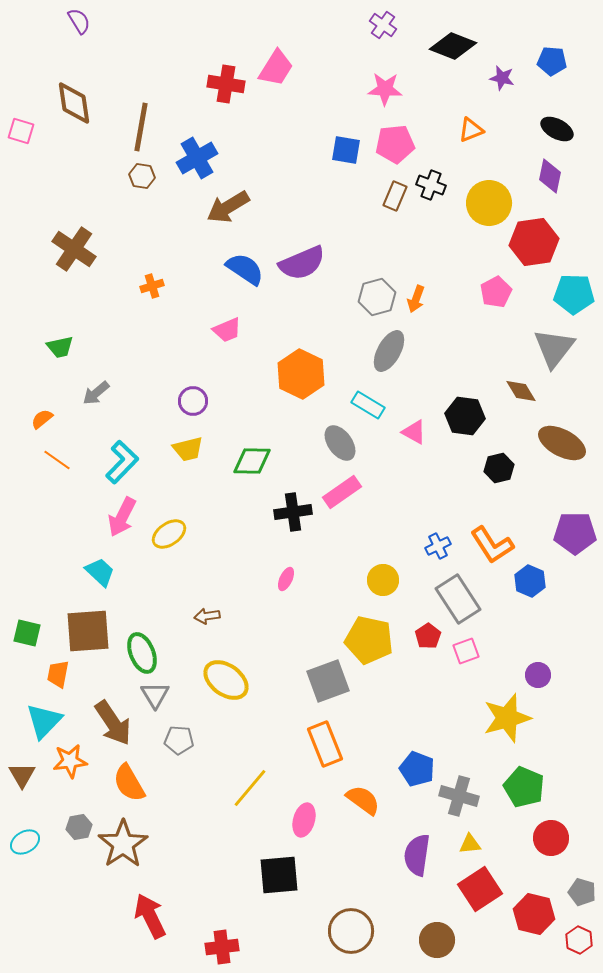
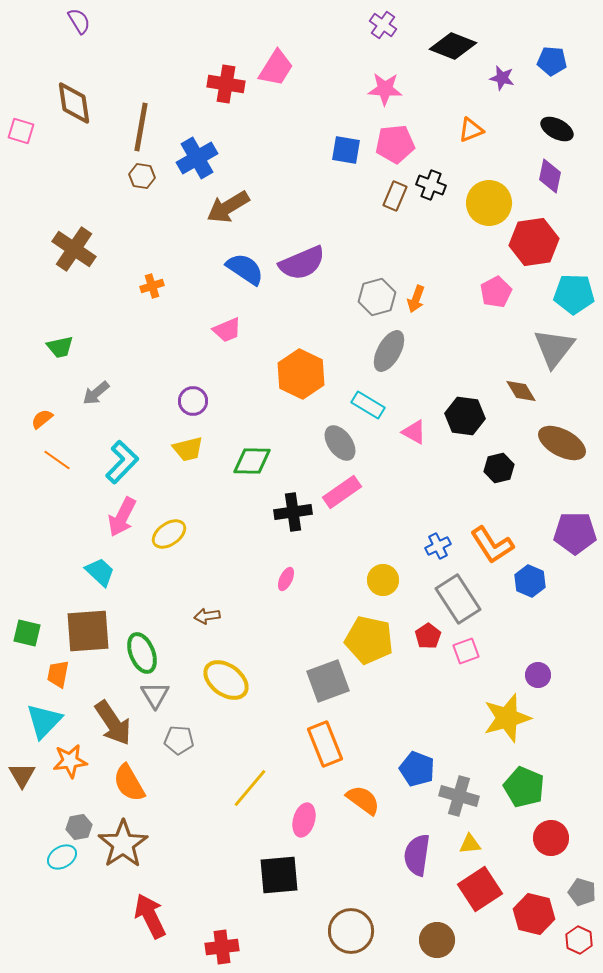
cyan ellipse at (25, 842): moved 37 px right, 15 px down
